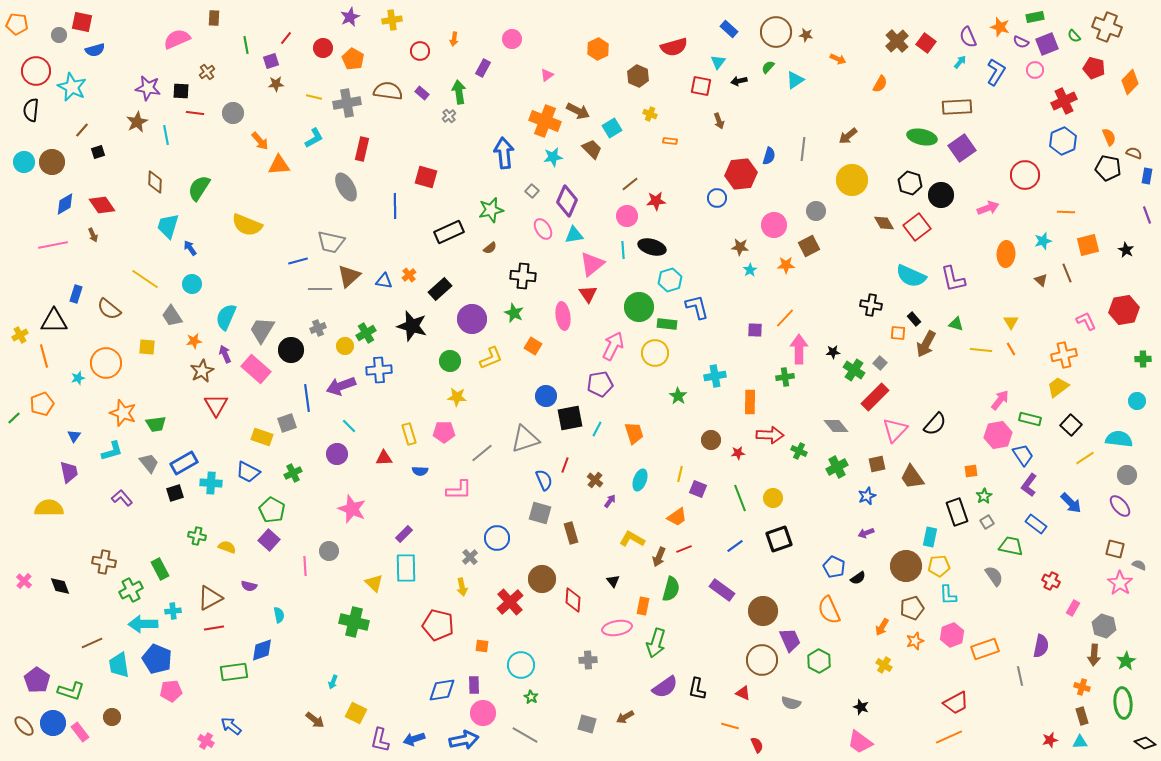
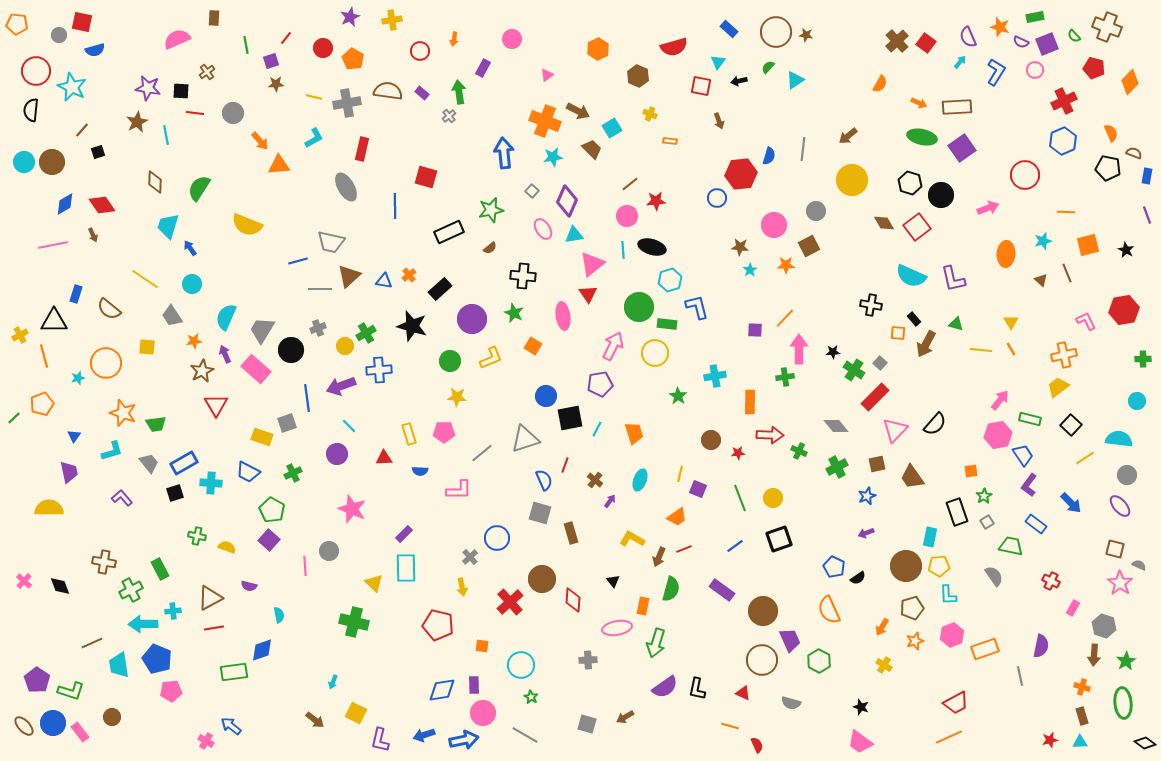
orange arrow at (838, 59): moved 81 px right, 44 px down
orange semicircle at (1109, 137): moved 2 px right, 4 px up
blue arrow at (414, 739): moved 10 px right, 4 px up
